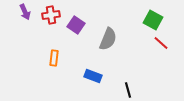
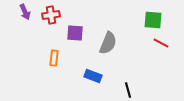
green square: rotated 24 degrees counterclockwise
purple square: moved 1 px left, 8 px down; rotated 30 degrees counterclockwise
gray semicircle: moved 4 px down
red line: rotated 14 degrees counterclockwise
